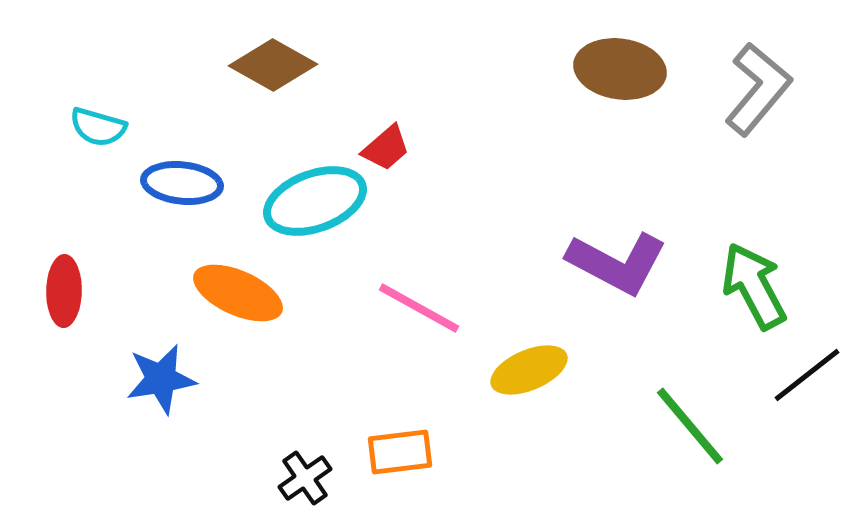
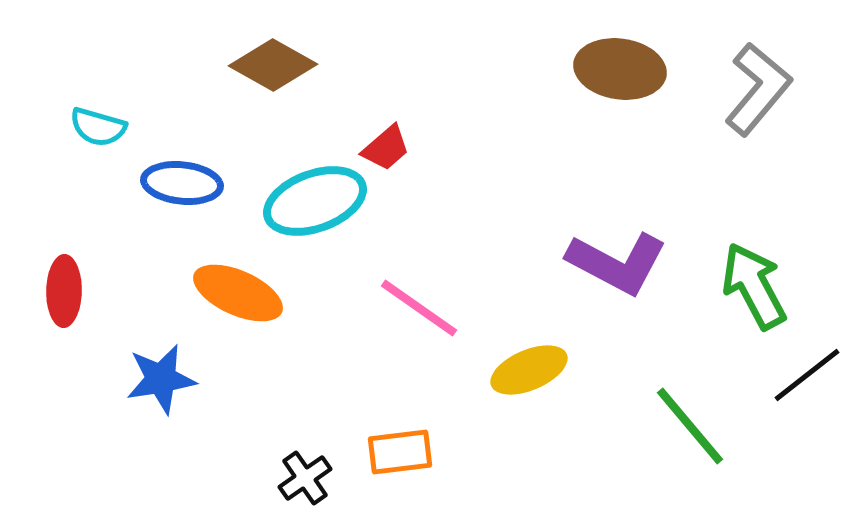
pink line: rotated 6 degrees clockwise
